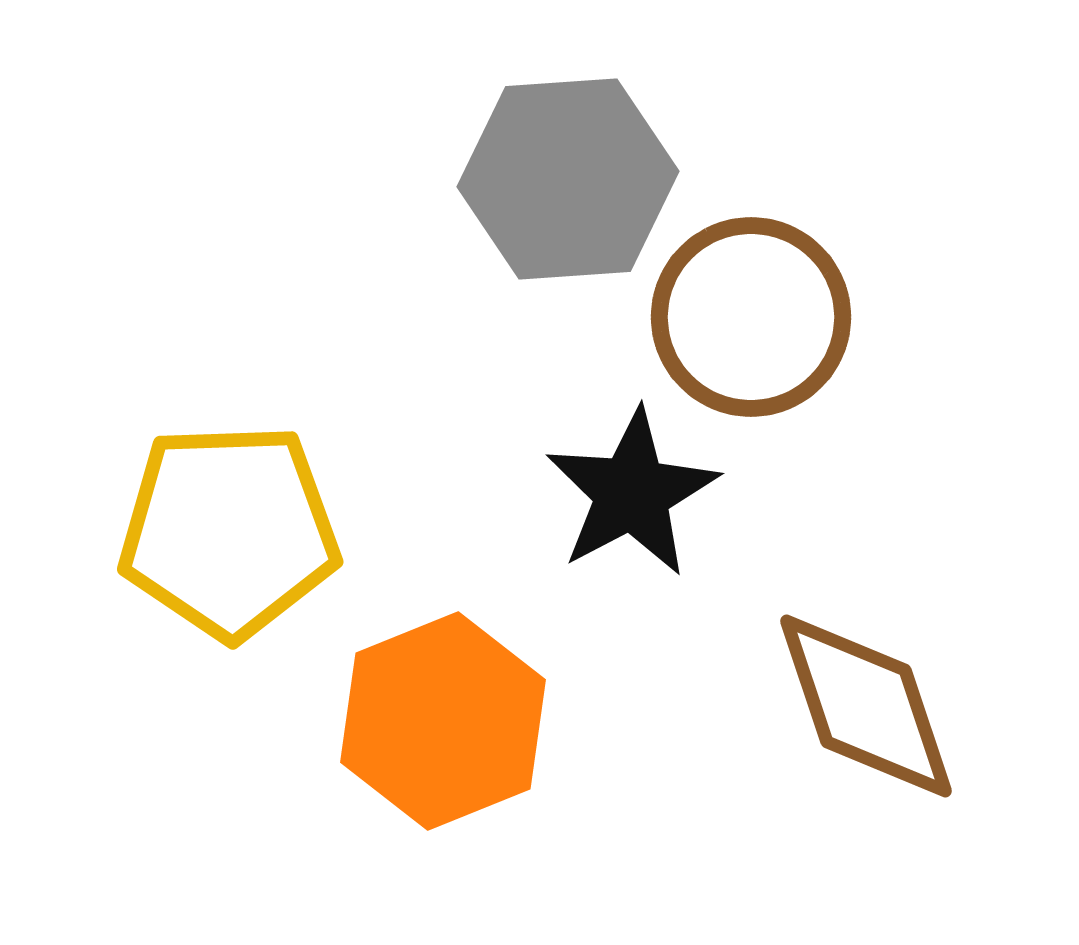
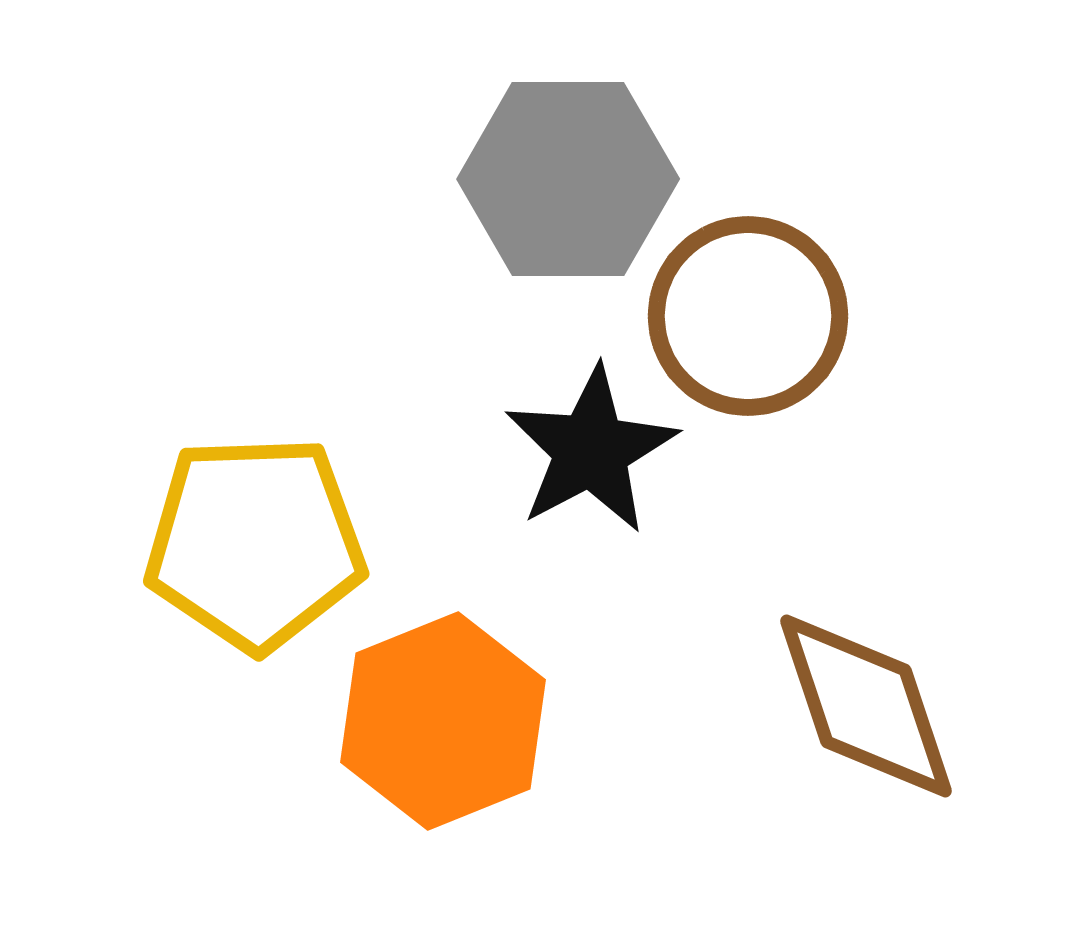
gray hexagon: rotated 4 degrees clockwise
brown circle: moved 3 px left, 1 px up
black star: moved 41 px left, 43 px up
yellow pentagon: moved 26 px right, 12 px down
